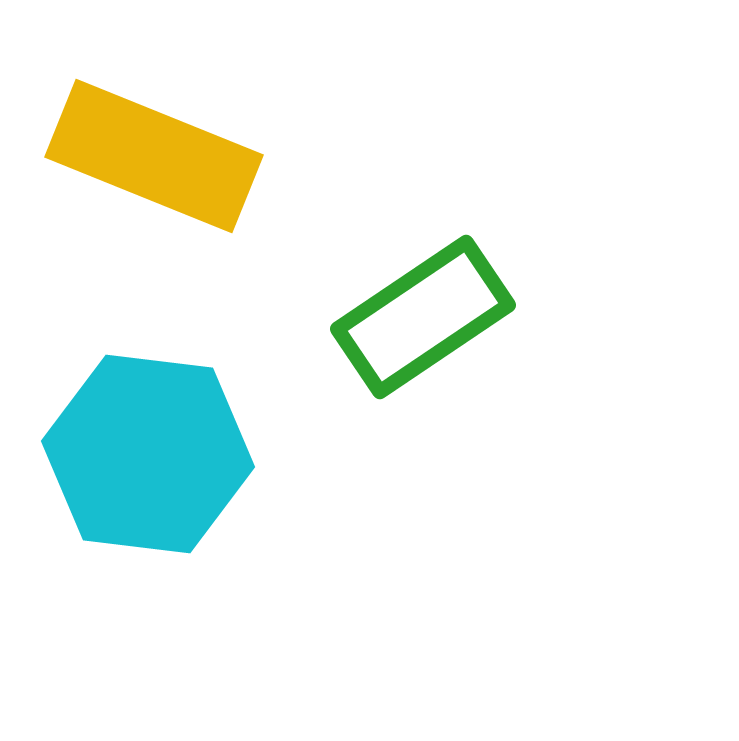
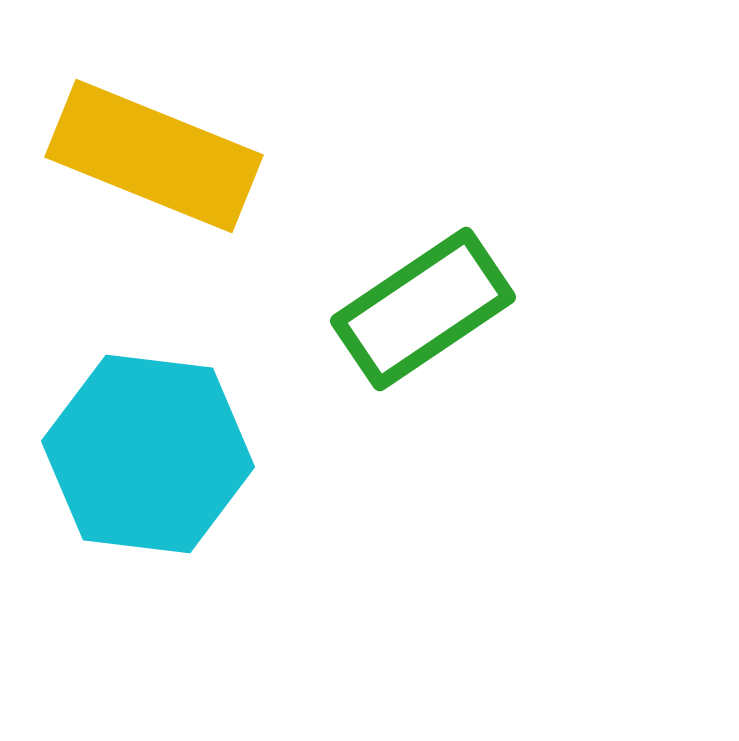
green rectangle: moved 8 px up
